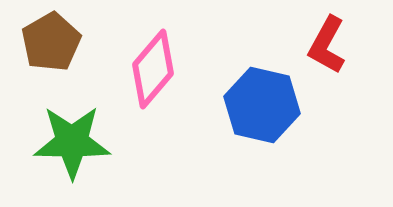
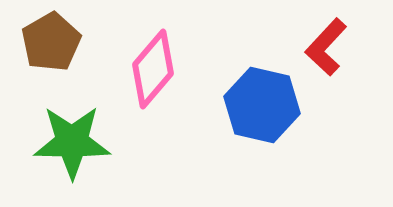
red L-shape: moved 1 px left, 2 px down; rotated 14 degrees clockwise
